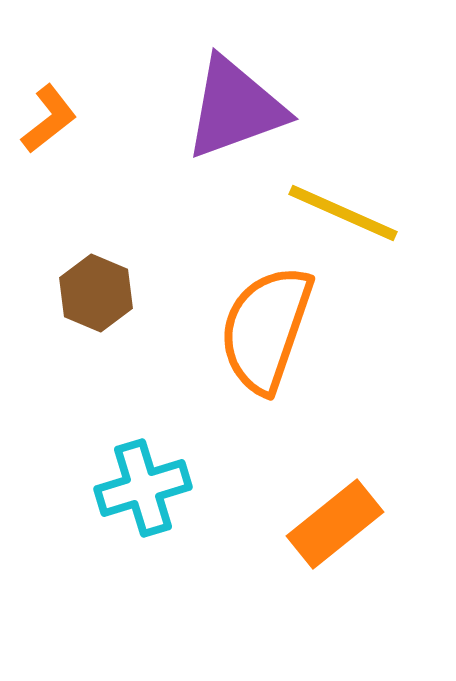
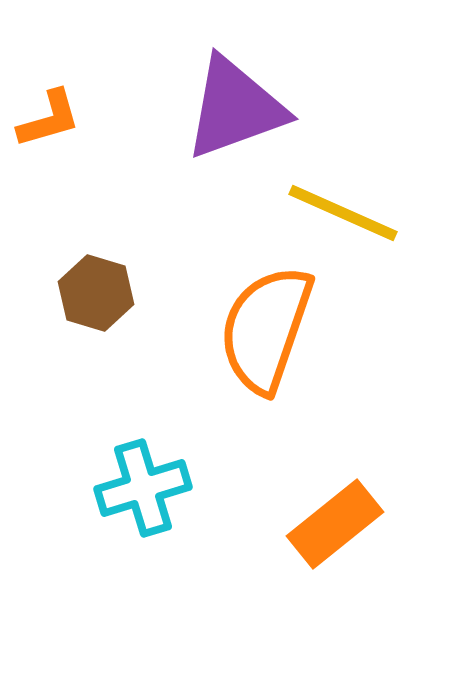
orange L-shape: rotated 22 degrees clockwise
brown hexagon: rotated 6 degrees counterclockwise
